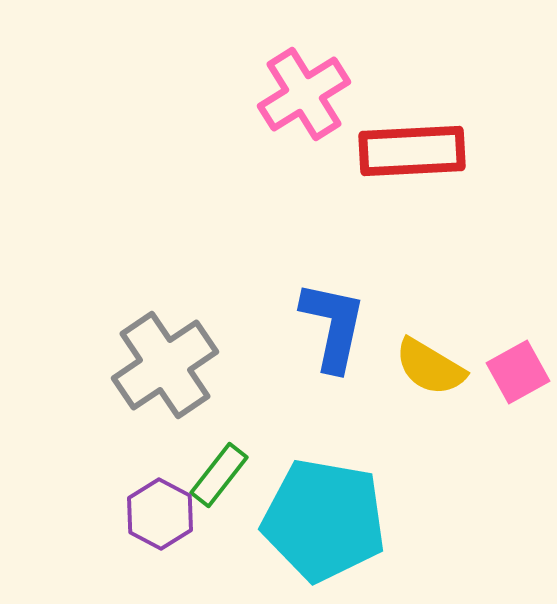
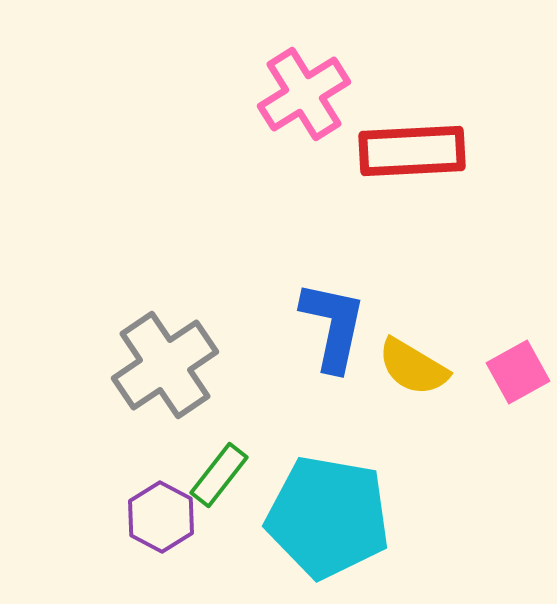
yellow semicircle: moved 17 px left
purple hexagon: moved 1 px right, 3 px down
cyan pentagon: moved 4 px right, 3 px up
